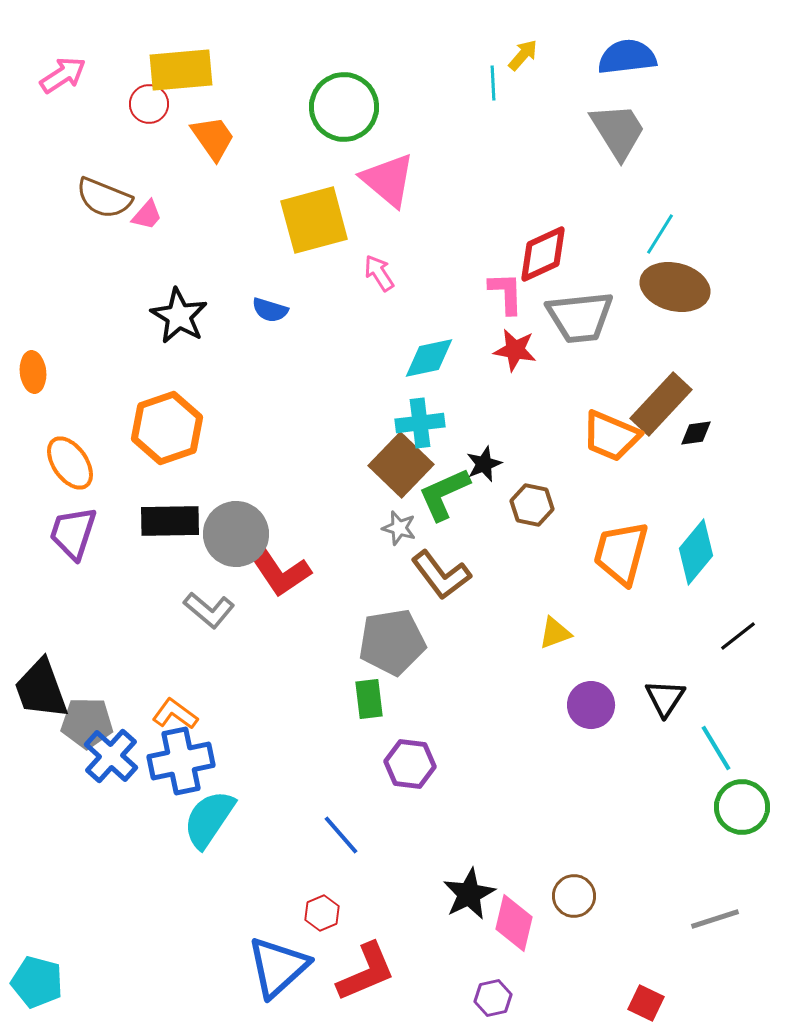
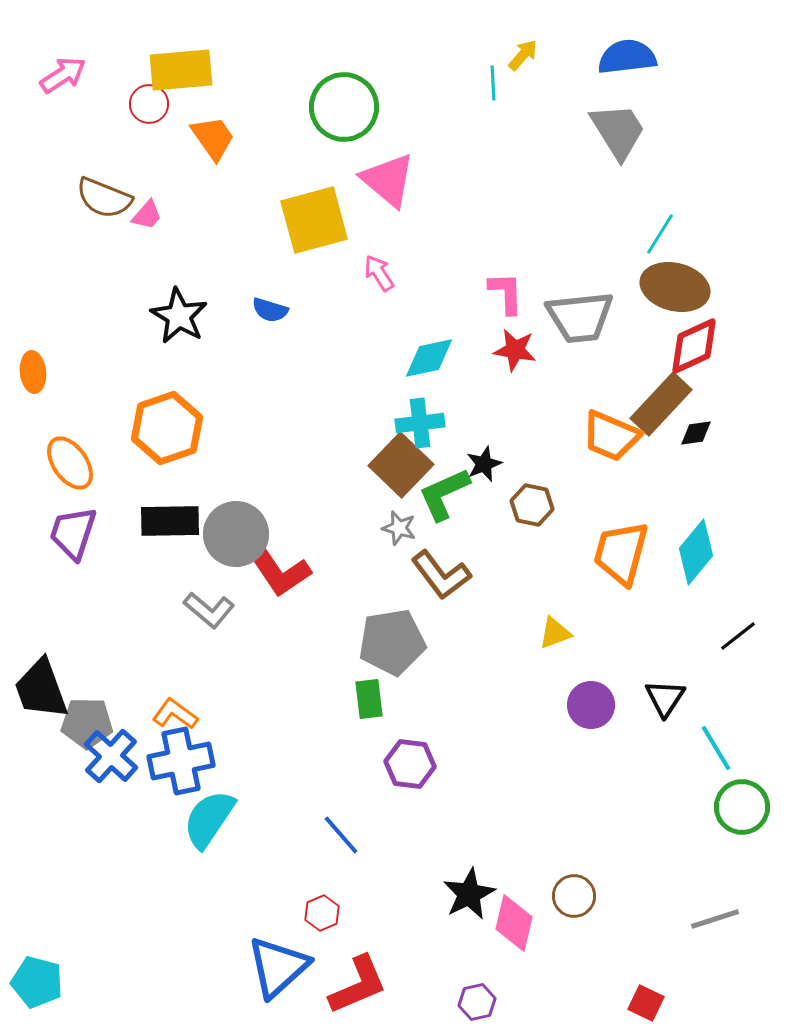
red diamond at (543, 254): moved 151 px right, 92 px down
red L-shape at (366, 972): moved 8 px left, 13 px down
purple hexagon at (493, 998): moved 16 px left, 4 px down
